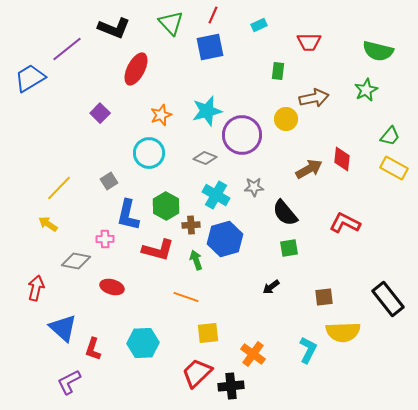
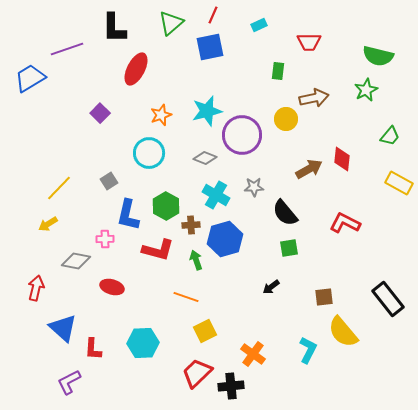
green triangle at (171, 23): rotated 32 degrees clockwise
black L-shape at (114, 28): rotated 68 degrees clockwise
purple line at (67, 49): rotated 20 degrees clockwise
green semicircle at (378, 51): moved 5 px down
yellow rectangle at (394, 168): moved 5 px right, 15 px down
yellow arrow at (48, 224): rotated 66 degrees counterclockwise
yellow semicircle at (343, 332): rotated 52 degrees clockwise
yellow square at (208, 333): moved 3 px left, 2 px up; rotated 20 degrees counterclockwise
red L-shape at (93, 349): rotated 15 degrees counterclockwise
